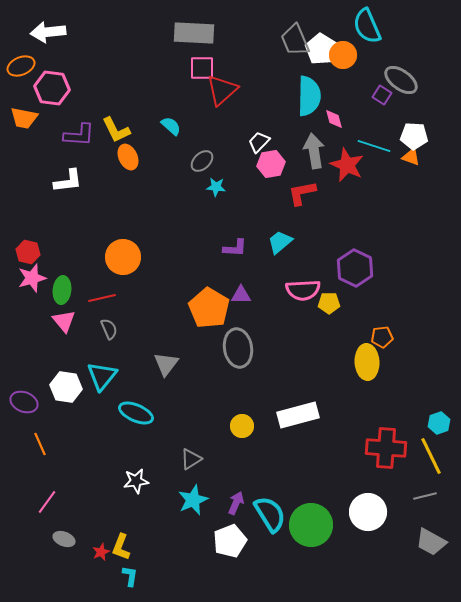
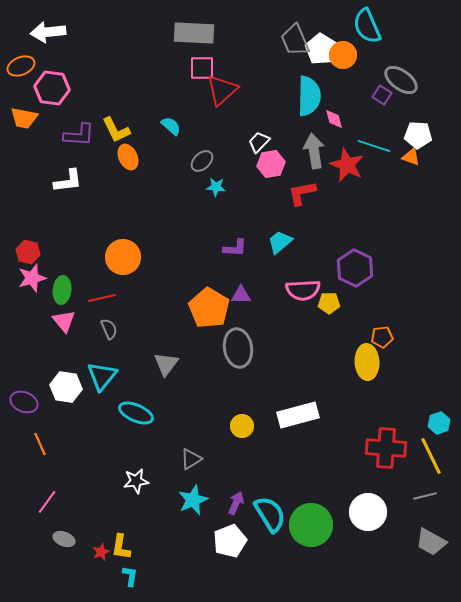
white pentagon at (414, 136): moved 4 px right, 1 px up
yellow L-shape at (121, 547): rotated 12 degrees counterclockwise
